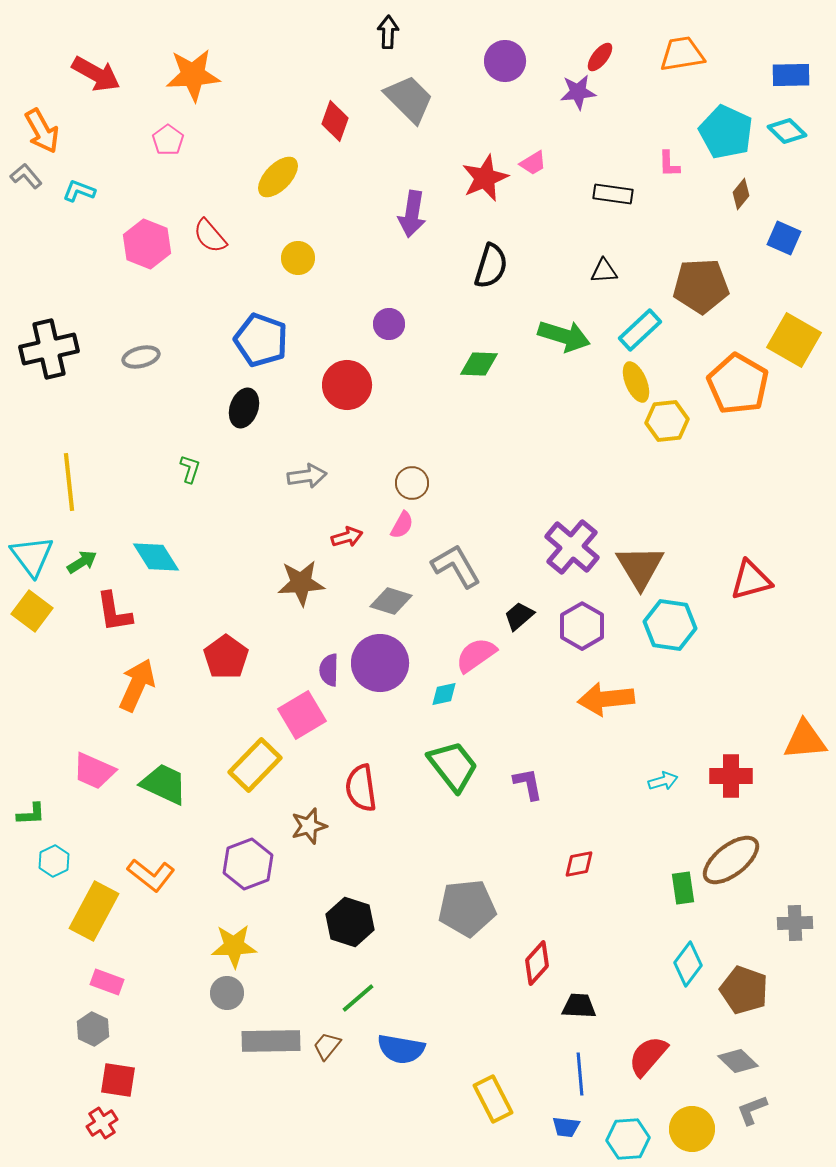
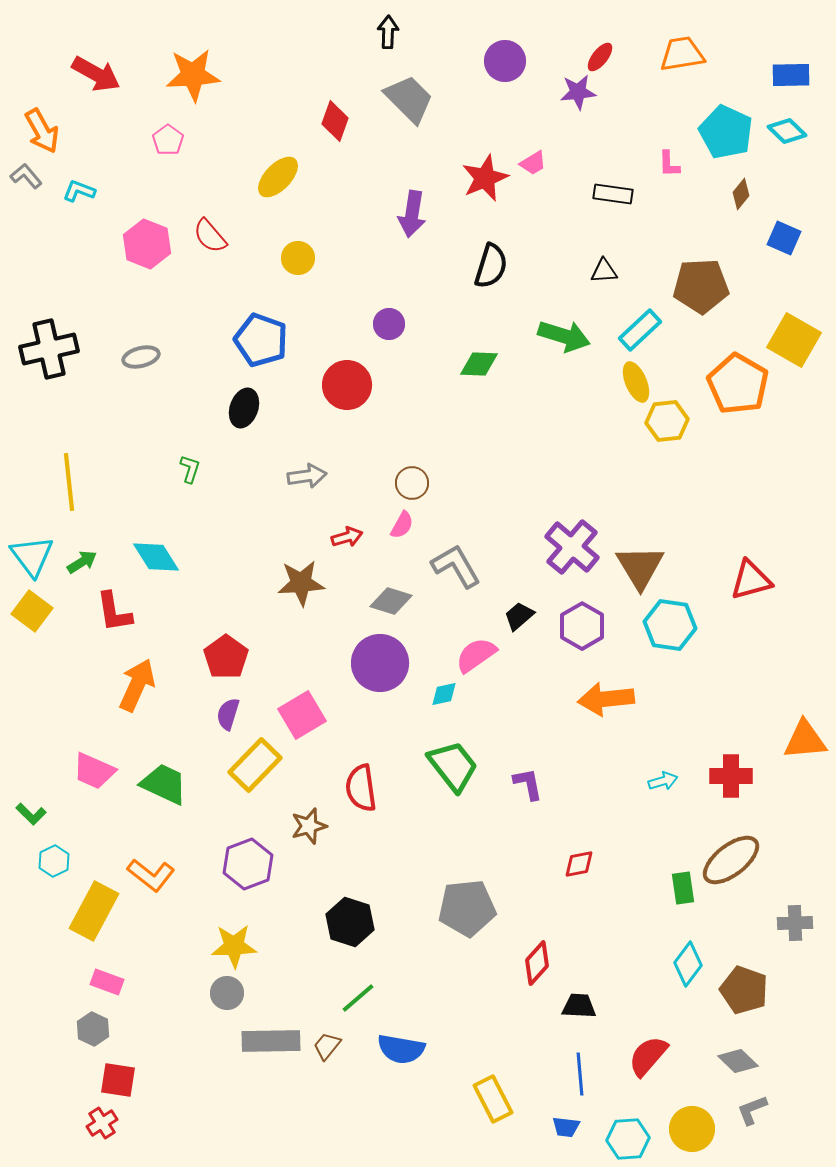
purple semicircle at (329, 670): moved 101 px left, 44 px down; rotated 16 degrees clockwise
green L-shape at (31, 814): rotated 48 degrees clockwise
